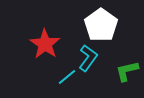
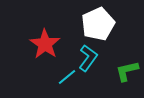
white pentagon: moved 3 px left, 1 px up; rotated 12 degrees clockwise
